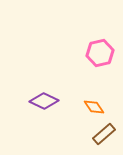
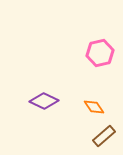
brown rectangle: moved 2 px down
